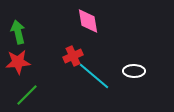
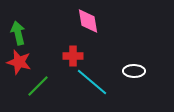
green arrow: moved 1 px down
red cross: rotated 24 degrees clockwise
red star: moved 1 px right; rotated 20 degrees clockwise
cyan line: moved 2 px left, 6 px down
green line: moved 11 px right, 9 px up
